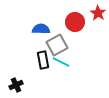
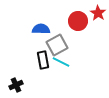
red circle: moved 3 px right, 1 px up
